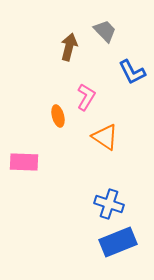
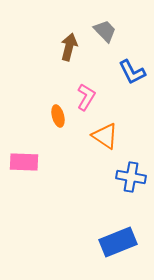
orange triangle: moved 1 px up
blue cross: moved 22 px right, 27 px up; rotated 8 degrees counterclockwise
